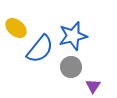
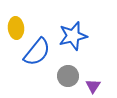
yellow ellipse: rotated 45 degrees clockwise
blue semicircle: moved 3 px left, 3 px down
gray circle: moved 3 px left, 9 px down
